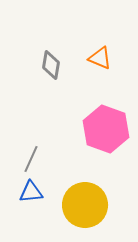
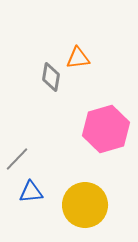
orange triangle: moved 22 px left; rotated 30 degrees counterclockwise
gray diamond: moved 12 px down
pink hexagon: rotated 24 degrees clockwise
gray line: moved 14 px left; rotated 20 degrees clockwise
